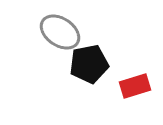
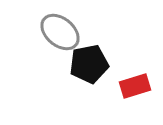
gray ellipse: rotated 6 degrees clockwise
